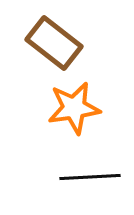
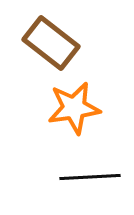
brown rectangle: moved 3 px left
